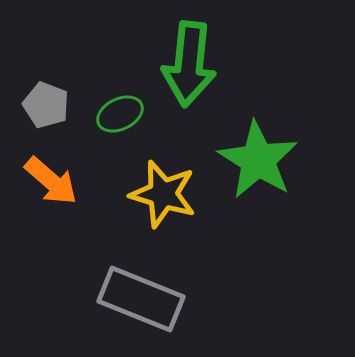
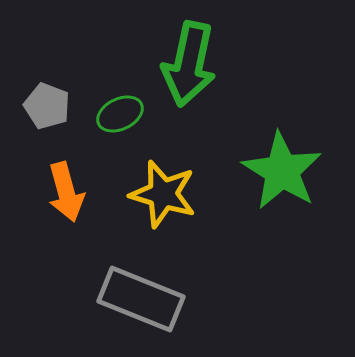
green arrow: rotated 6 degrees clockwise
gray pentagon: moved 1 px right, 1 px down
green star: moved 24 px right, 11 px down
orange arrow: moved 15 px right, 11 px down; rotated 34 degrees clockwise
